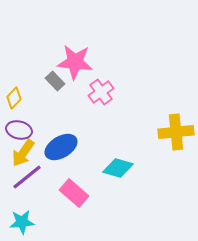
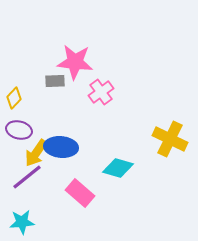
gray rectangle: rotated 48 degrees counterclockwise
yellow cross: moved 6 px left, 7 px down; rotated 32 degrees clockwise
blue ellipse: rotated 36 degrees clockwise
yellow arrow: moved 13 px right
pink rectangle: moved 6 px right
